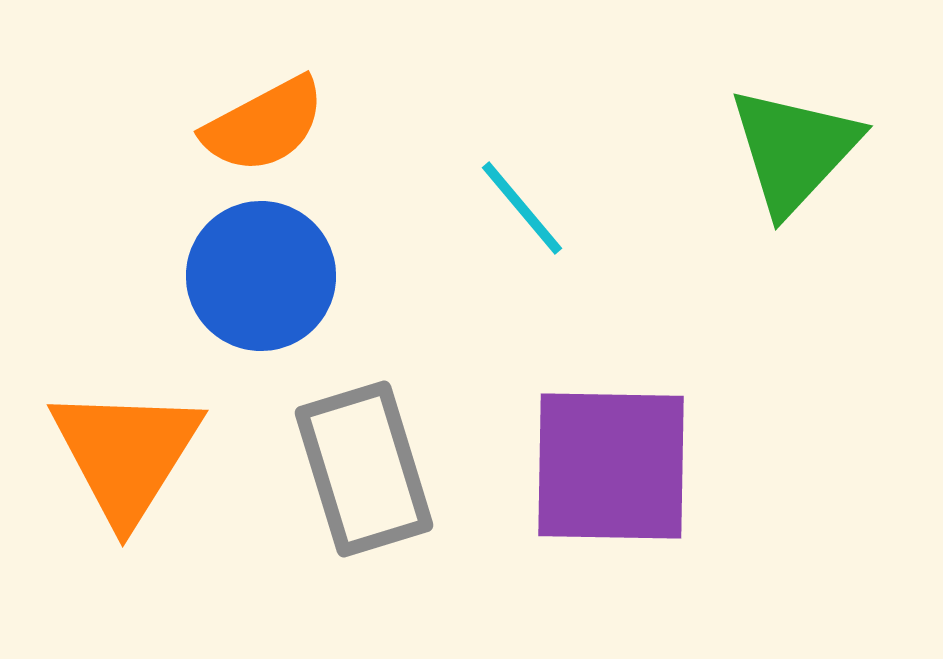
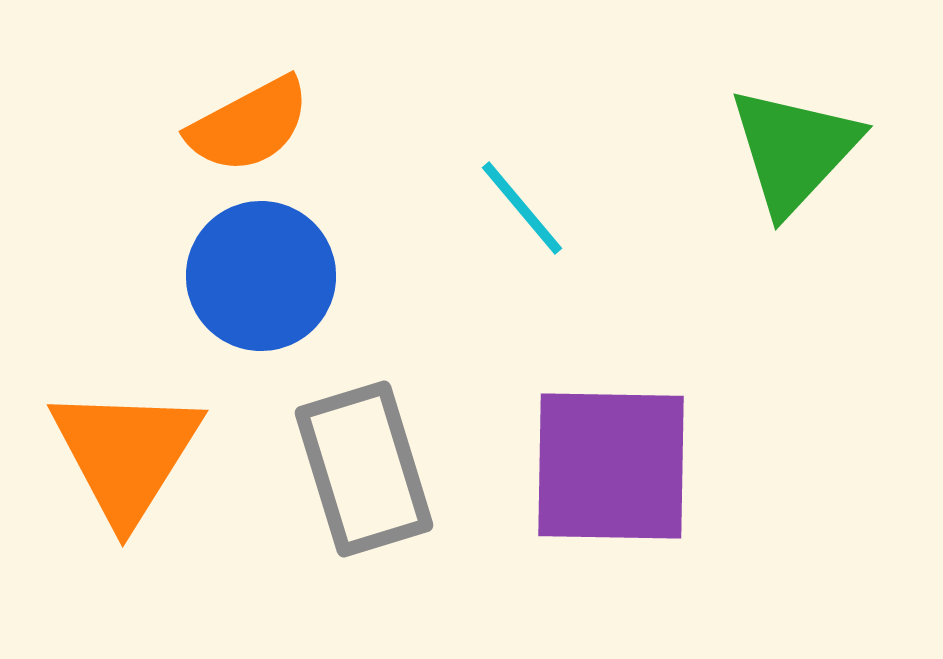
orange semicircle: moved 15 px left
